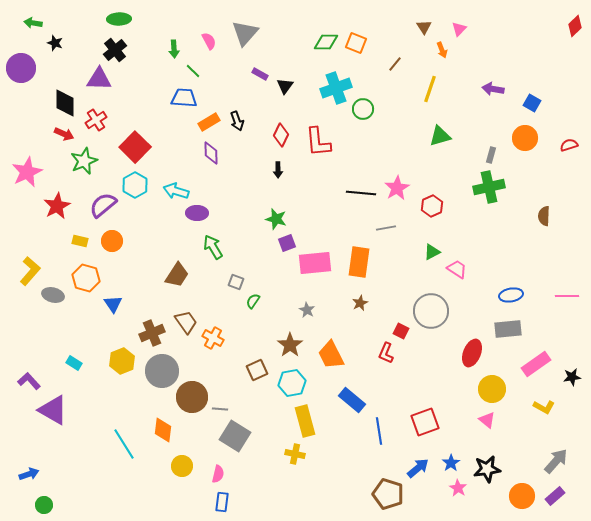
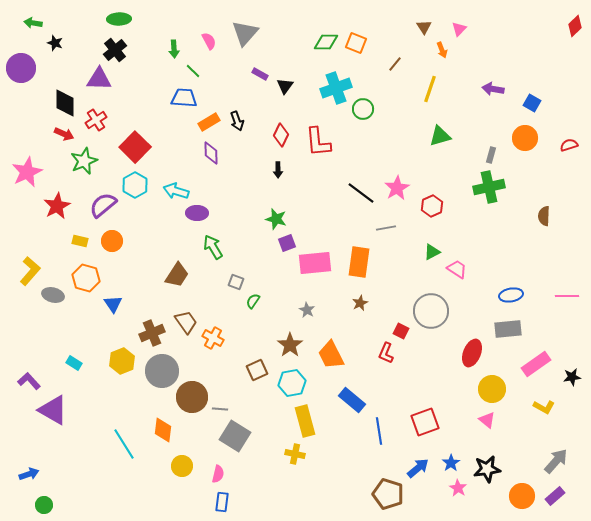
black line at (361, 193): rotated 32 degrees clockwise
